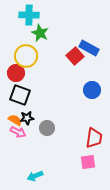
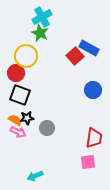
cyan cross: moved 13 px right, 2 px down; rotated 30 degrees counterclockwise
blue circle: moved 1 px right
